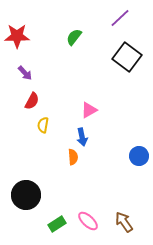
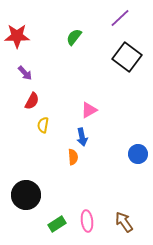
blue circle: moved 1 px left, 2 px up
pink ellipse: moved 1 px left; rotated 40 degrees clockwise
